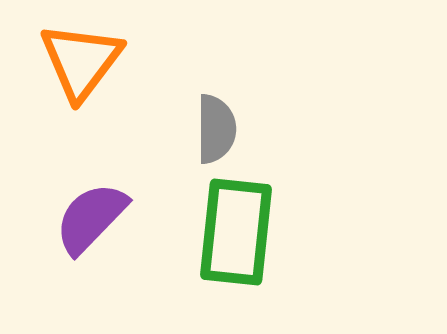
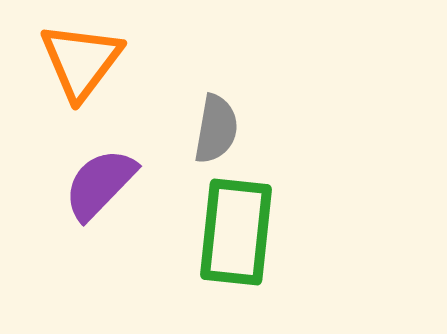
gray semicircle: rotated 10 degrees clockwise
purple semicircle: moved 9 px right, 34 px up
